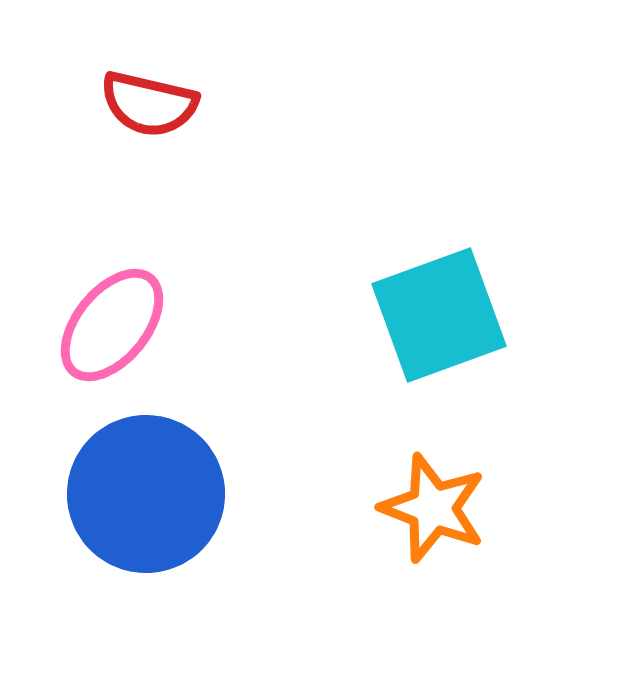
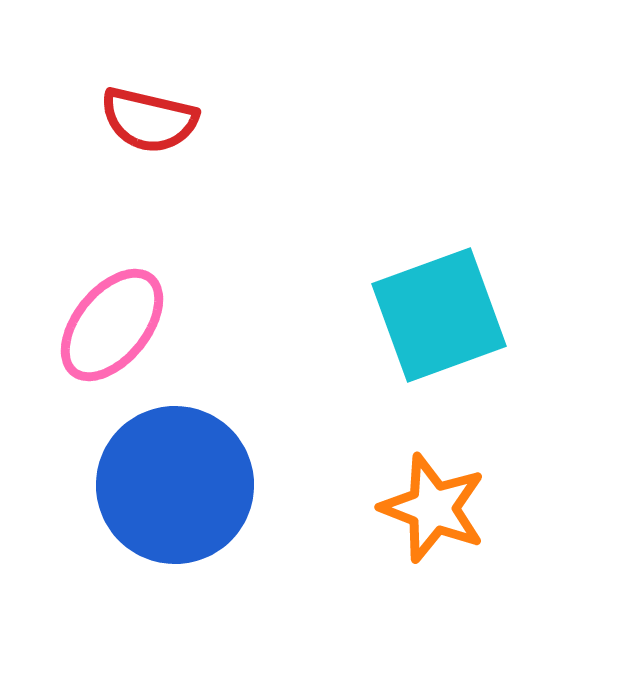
red semicircle: moved 16 px down
blue circle: moved 29 px right, 9 px up
